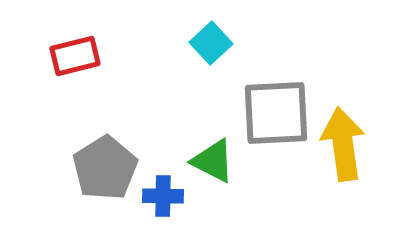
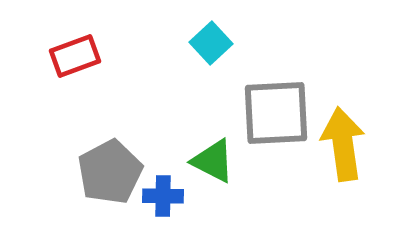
red rectangle: rotated 6 degrees counterclockwise
gray pentagon: moved 5 px right, 4 px down; rotated 4 degrees clockwise
